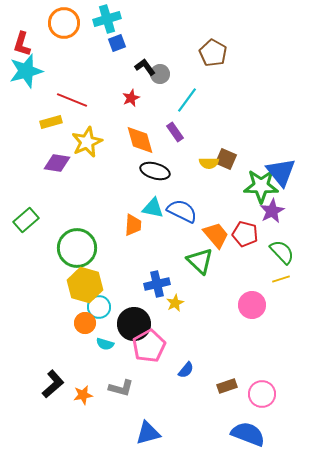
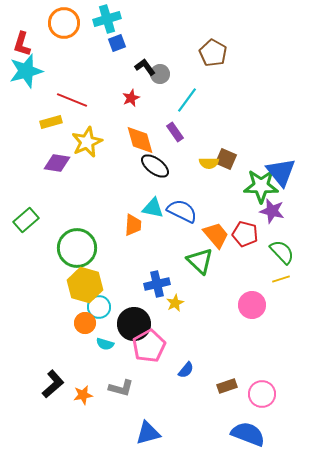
black ellipse at (155, 171): moved 5 px up; rotated 20 degrees clockwise
purple star at (272, 211): rotated 30 degrees counterclockwise
